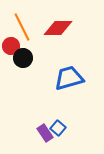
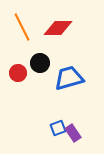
red circle: moved 7 px right, 27 px down
black circle: moved 17 px right, 5 px down
blue square: rotated 28 degrees clockwise
purple rectangle: moved 28 px right
